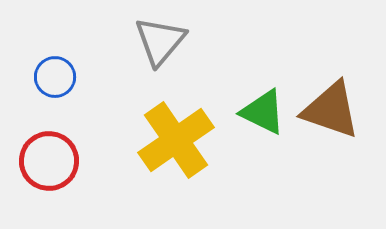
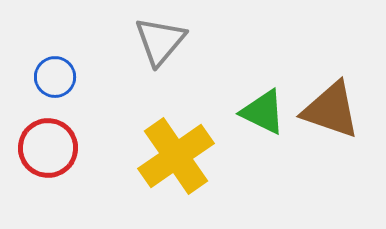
yellow cross: moved 16 px down
red circle: moved 1 px left, 13 px up
